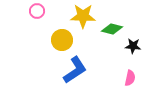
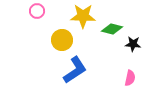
black star: moved 2 px up
